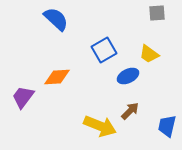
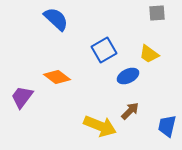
orange diamond: rotated 40 degrees clockwise
purple trapezoid: moved 1 px left
